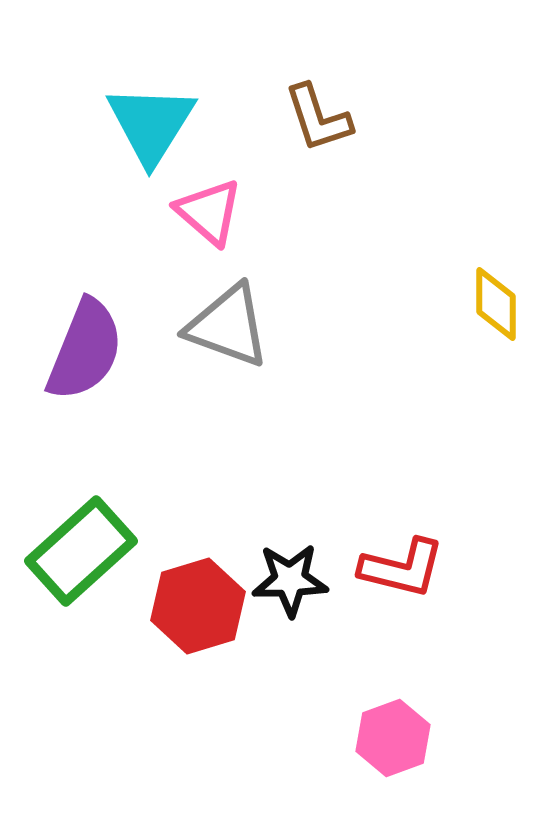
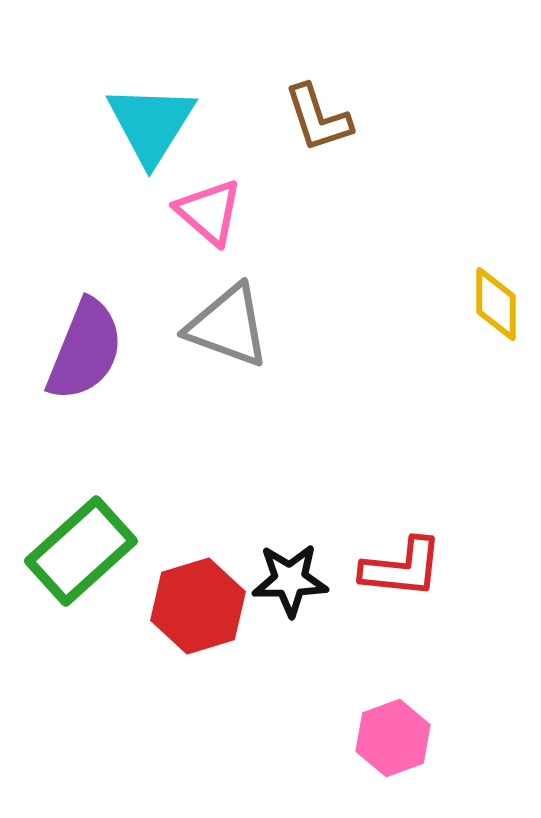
red L-shape: rotated 8 degrees counterclockwise
